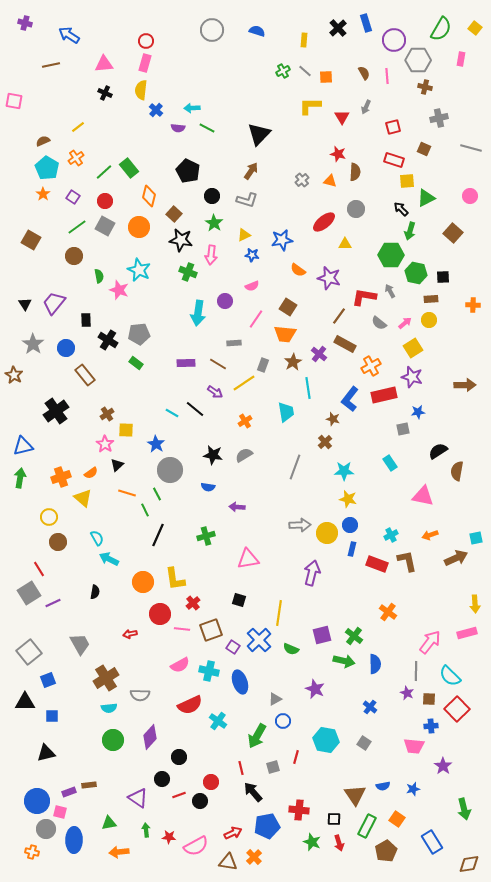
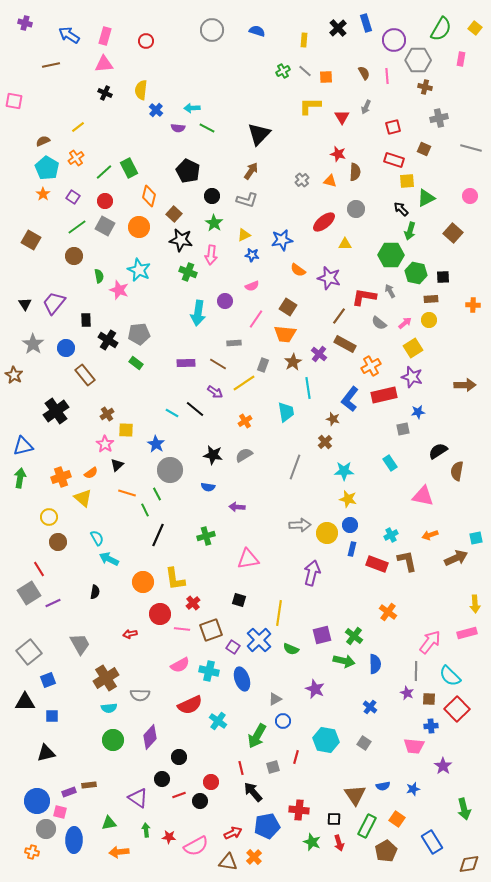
pink rectangle at (145, 63): moved 40 px left, 27 px up
green rectangle at (129, 168): rotated 12 degrees clockwise
blue ellipse at (240, 682): moved 2 px right, 3 px up
